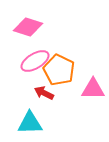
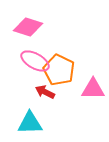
pink ellipse: rotated 60 degrees clockwise
red arrow: moved 1 px right, 1 px up
